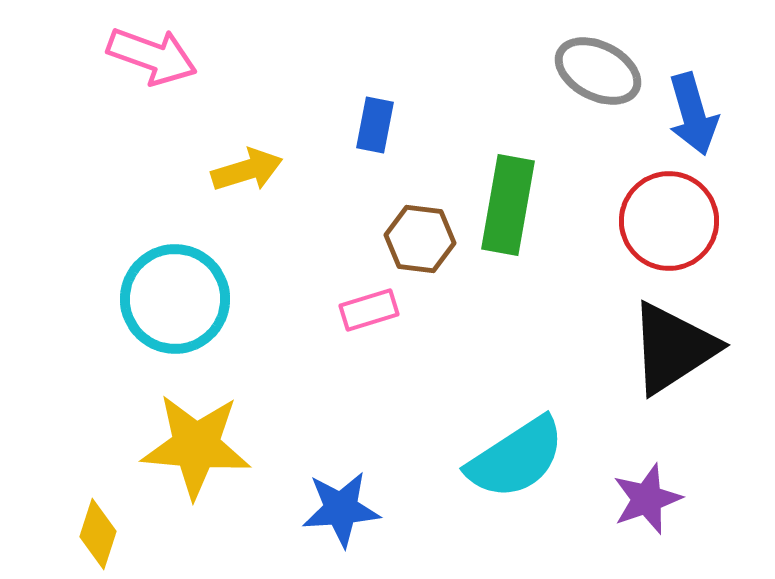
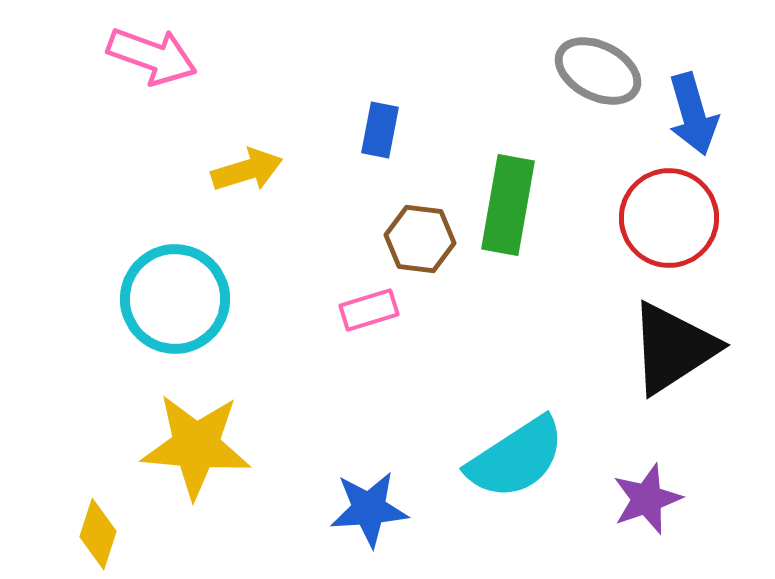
blue rectangle: moved 5 px right, 5 px down
red circle: moved 3 px up
blue star: moved 28 px right
